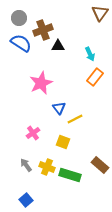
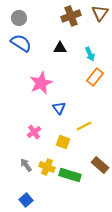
brown cross: moved 28 px right, 14 px up
black triangle: moved 2 px right, 2 px down
yellow line: moved 9 px right, 7 px down
pink cross: moved 1 px right, 1 px up
